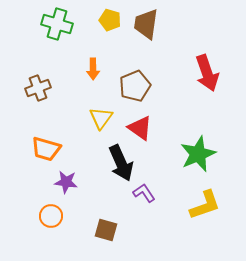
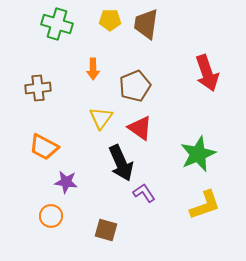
yellow pentagon: rotated 15 degrees counterclockwise
brown cross: rotated 15 degrees clockwise
orange trapezoid: moved 2 px left, 2 px up; rotated 12 degrees clockwise
